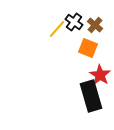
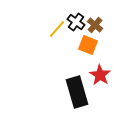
black cross: moved 2 px right
orange square: moved 3 px up
black rectangle: moved 14 px left, 4 px up
